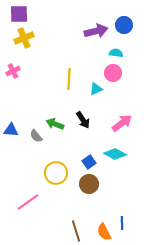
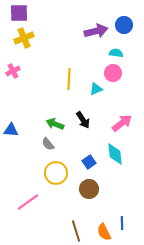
purple square: moved 1 px up
gray semicircle: moved 12 px right, 8 px down
cyan diamond: rotated 55 degrees clockwise
brown circle: moved 5 px down
